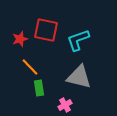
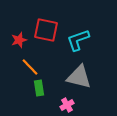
red star: moved 1 px left, 1 px down
pink cross: moved 2 px right
